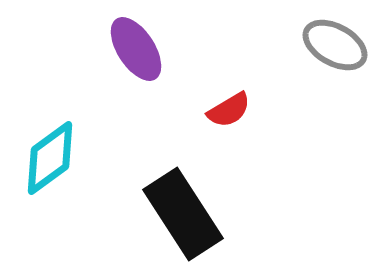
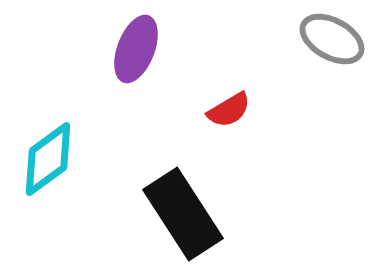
gray ellipse: moved 3 px left, 6 px up
purple ellipse: rotated 54 degrees clockwise
cyan diamond: moved 2 px left, 1 px down
